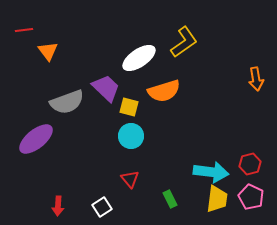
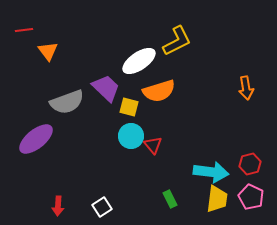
yellow L-shape: moved 7 px left, 1 px up; rotated 8 degrees clockwise
white ellipse: moved 3 px down
orange arrow: moved 10 px left, 9 px down
orange semicircle: moved 5 px left
red triangle: moved 23 px right, 34 px up
